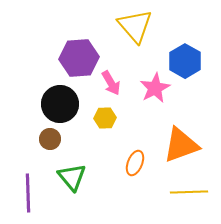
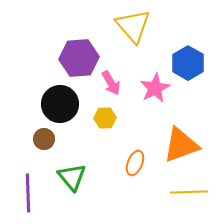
yellow triangle: moved 2 px left
blue hexagon: moved 3 px right, 2 px down
brown circle: moved 6 px left
